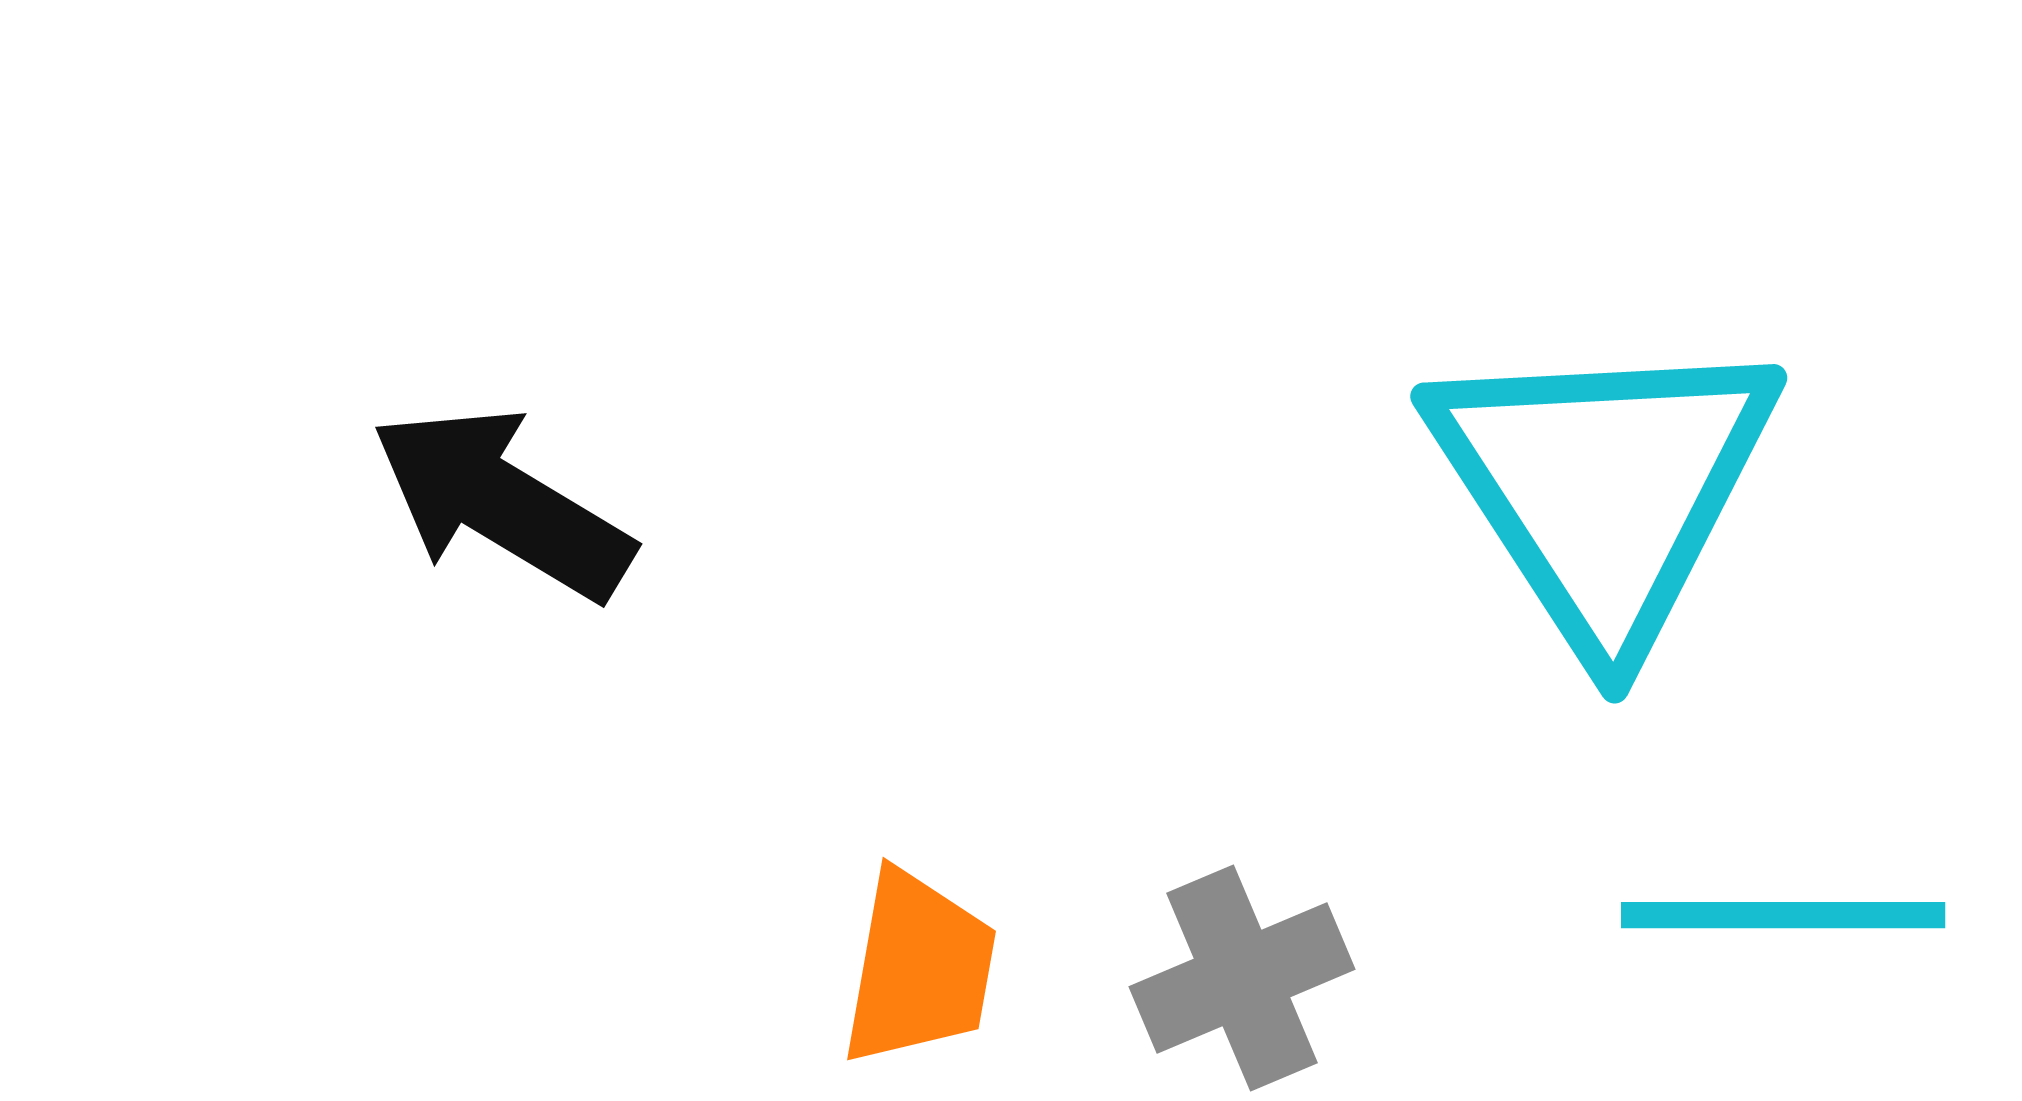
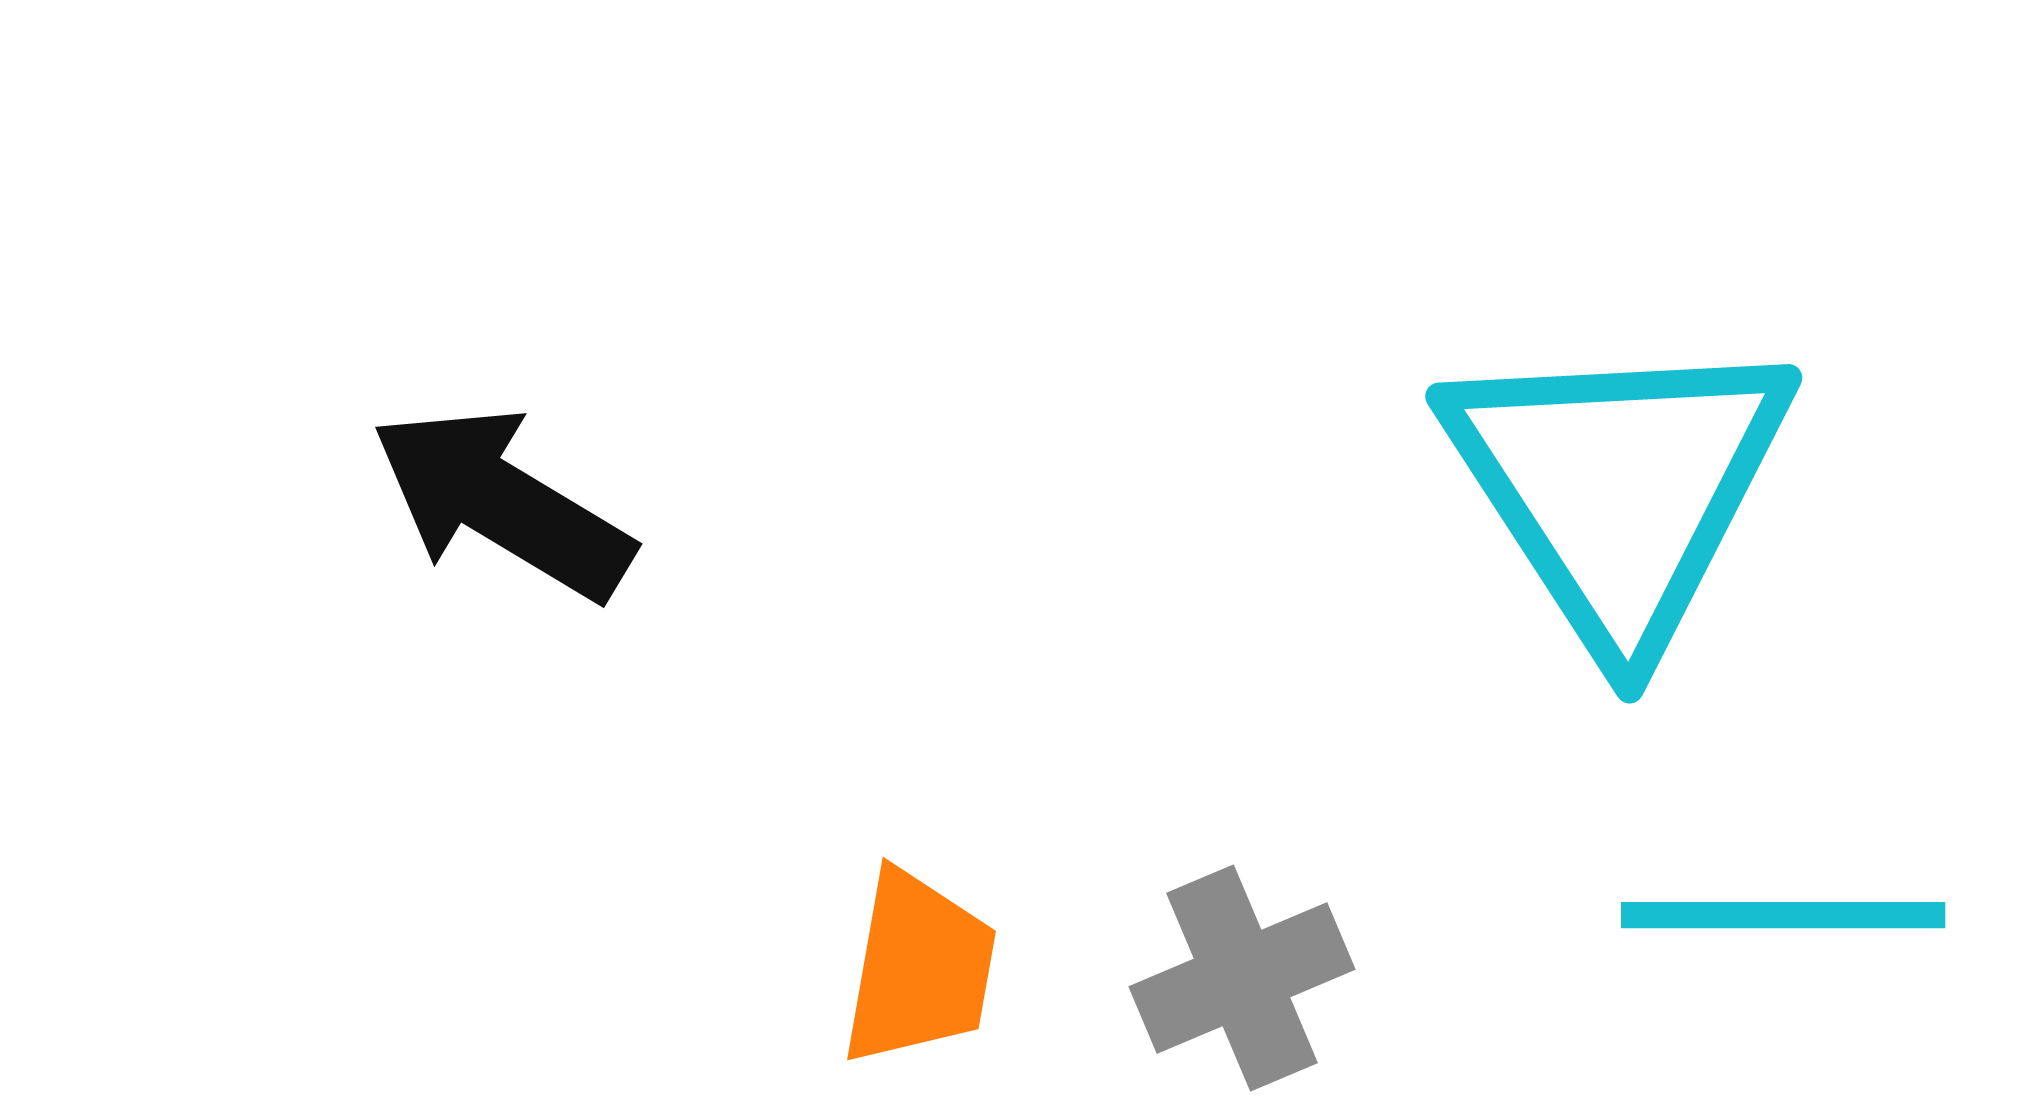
cyan triangle: moved 15 px right
